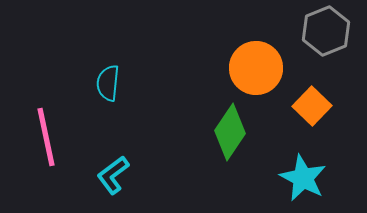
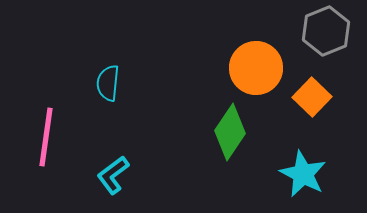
orange square: moved 9 px up
pink line: rotated 20 degrees clockwise
cyan star: moved 4 px up
